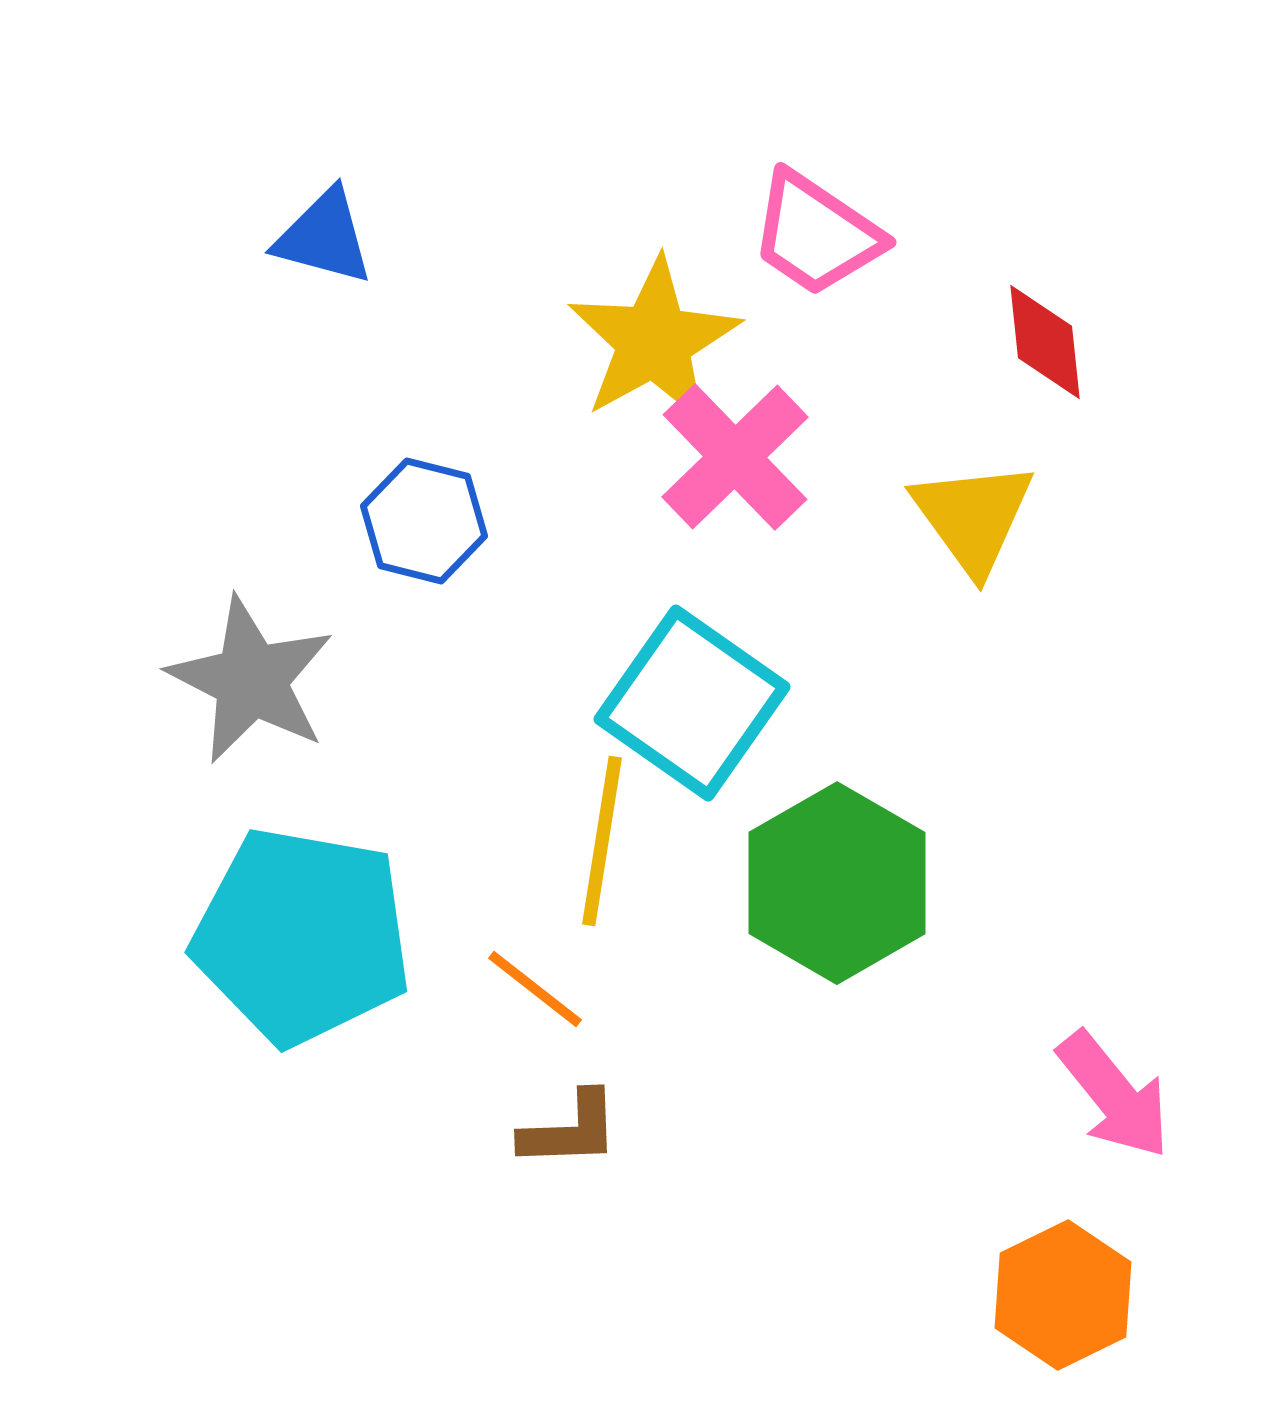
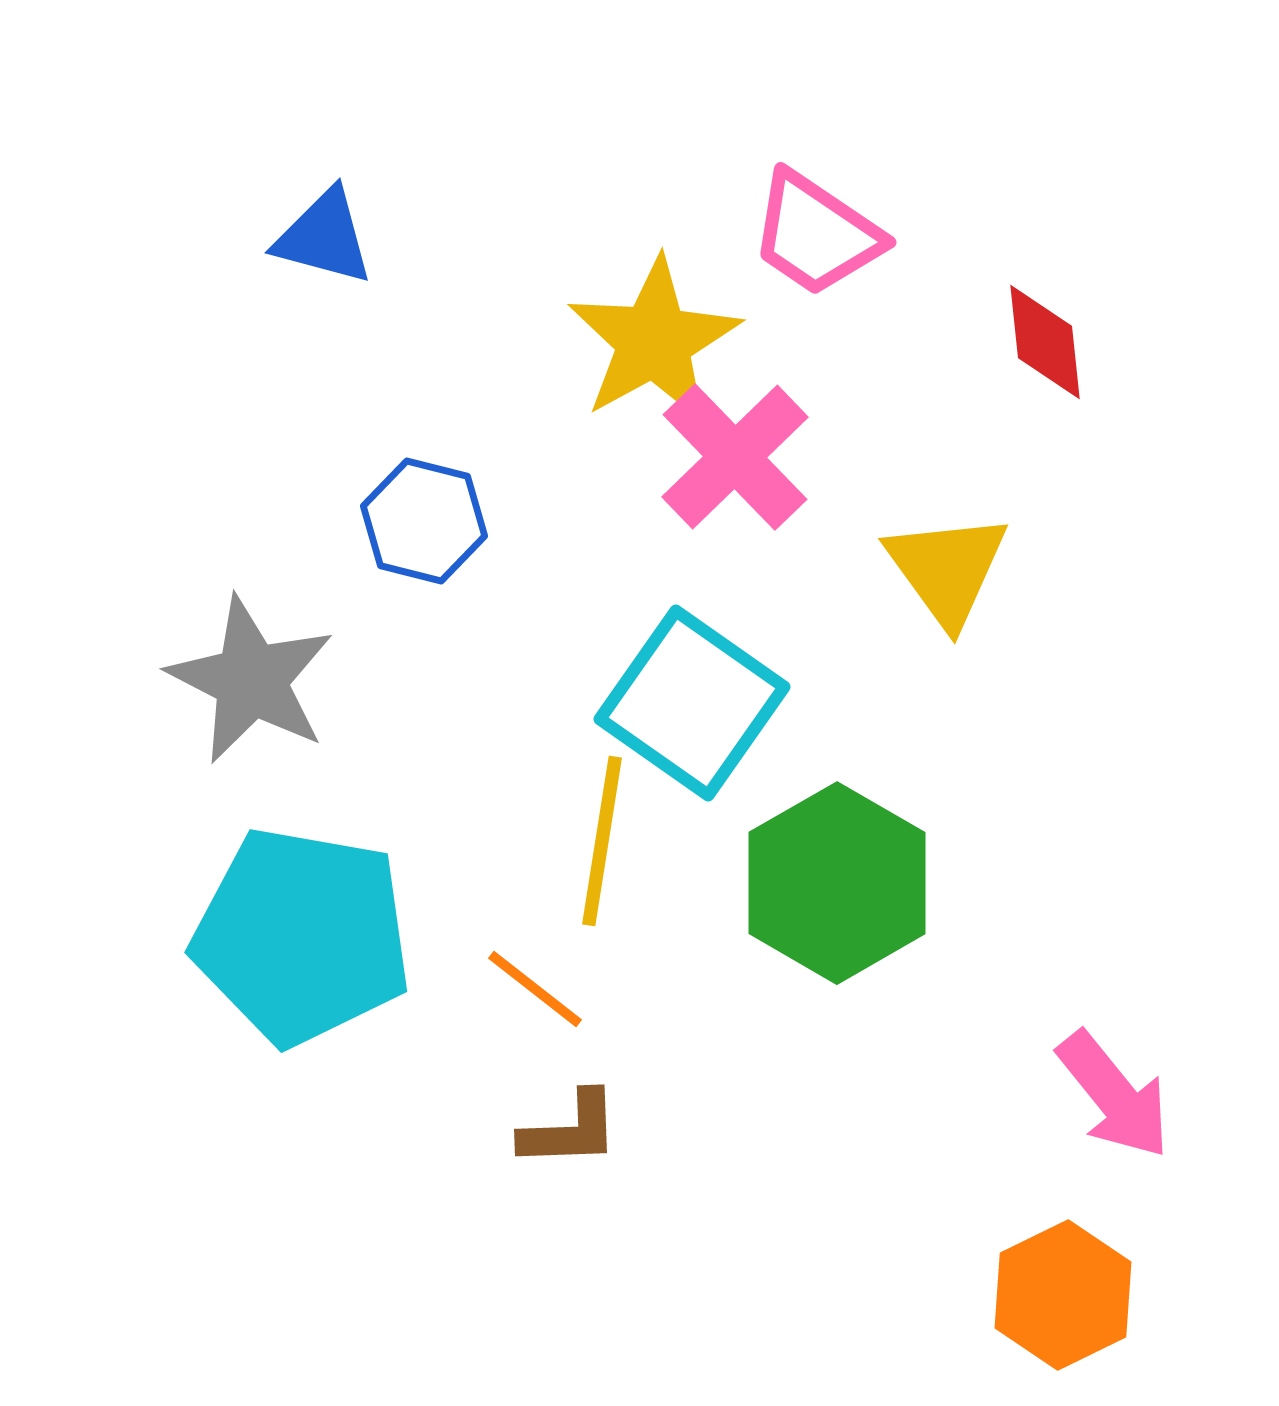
yellow triangle: moved 26 px left, 52 px down
